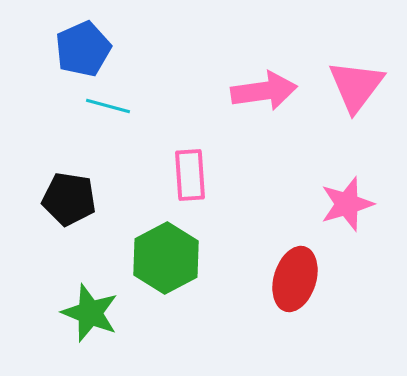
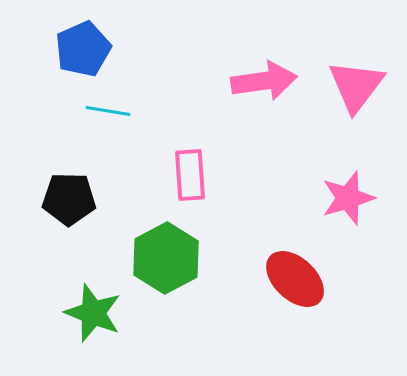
pink arrow: moved 10 px up
cyan line: moved 5 px down; rotated 6 degrees counterclockwise
black pentagon: rotated 8 degrees counterclockwise
pink star: moved 1 px right, 6 px up
red ellipse: rotated 64 degrees counterclockwise
green star: moved 3 px right
